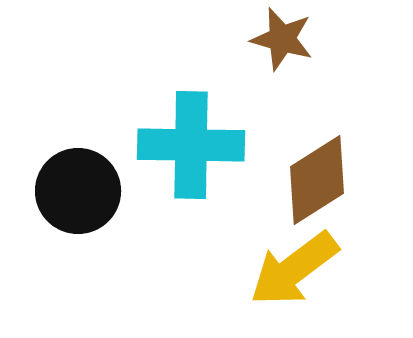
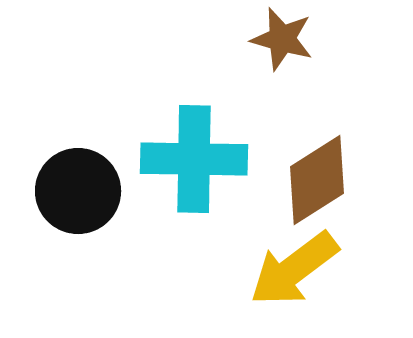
cyan cross: moved 3 px right, 14 px down
